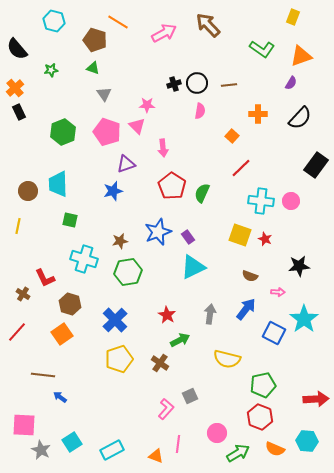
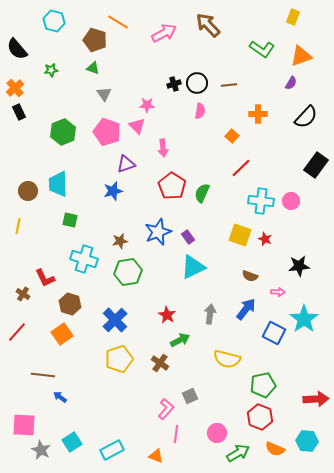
black semicircle at (300, 118): moved 6 px right, 1 px up
pink line at (178, 444): moved 2 px left, 10 px up
